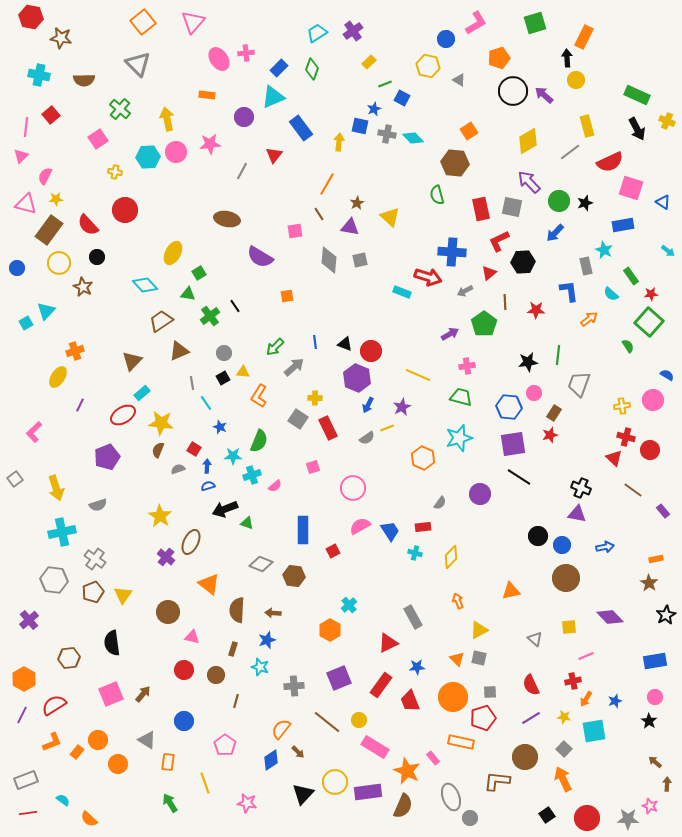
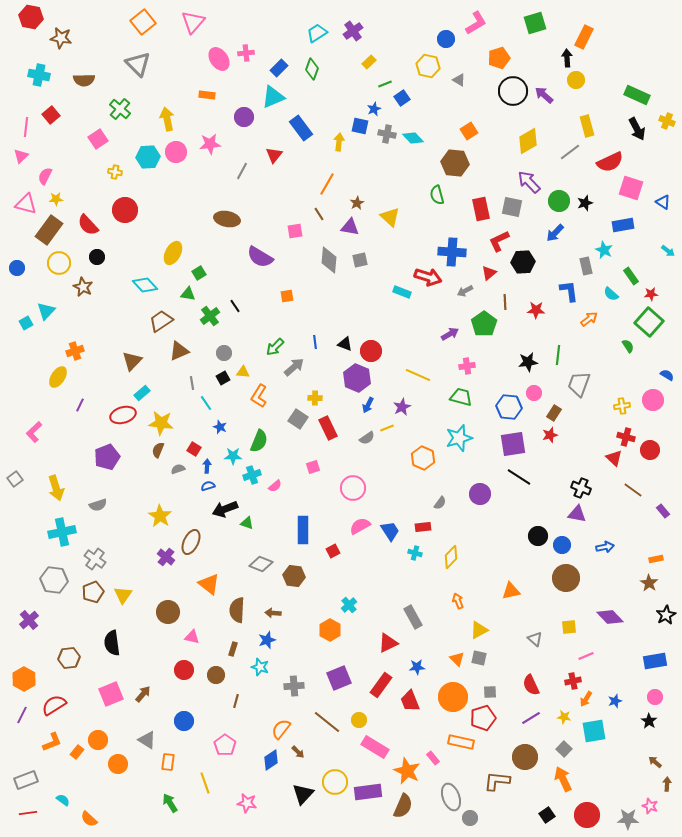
blue square at (402, 98): rotated 28 degrees clockwise
red ellipse at (123, 415): rotated 15 degrees clockwise
red circle at (587, 818): moved 3 px up
